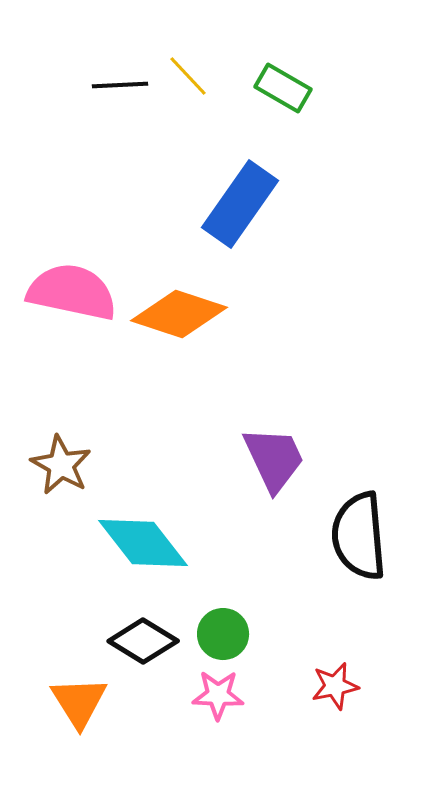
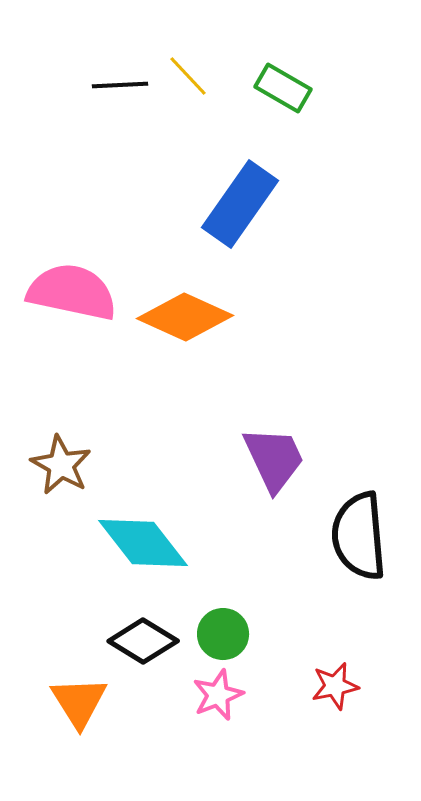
orange diamond: moved 6 px right, 3 px down; rotated 6 degrees clockwise
pink star: rotated 24 degrees counterclockwise
